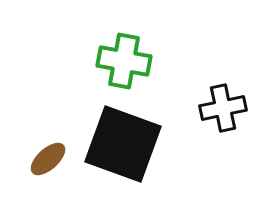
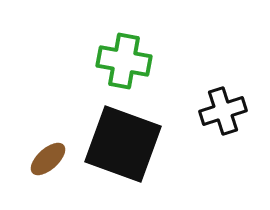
black cross: moved 3 px down; rotated 6 degrees counterclockwise
